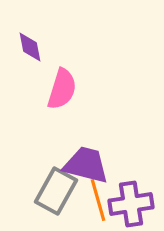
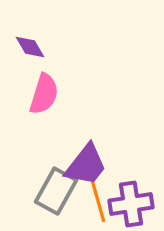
purple diamond: rotated 20 degrees counterclockwise
pink semicircle: moved 18 px left, 5 px down
purple trapezoid: rotated 114 degrees clockwise
orange line: moved 1 px down
